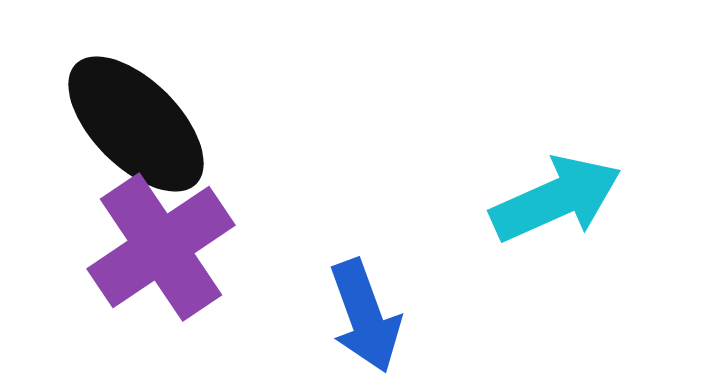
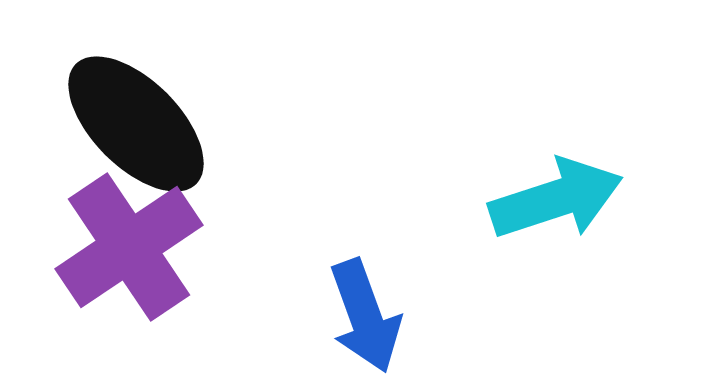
cyan arrow: rotated 6 degrees clockwise
purple cross: moved 32 px left
